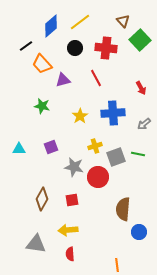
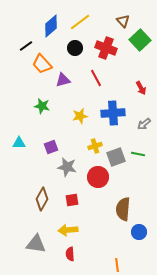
red cross: rotated 15 degrees clockwise
yellow star: rotated 21 degrees clockwise
cyan triangle: moved 6 px up
gray star: moved 7 px left
